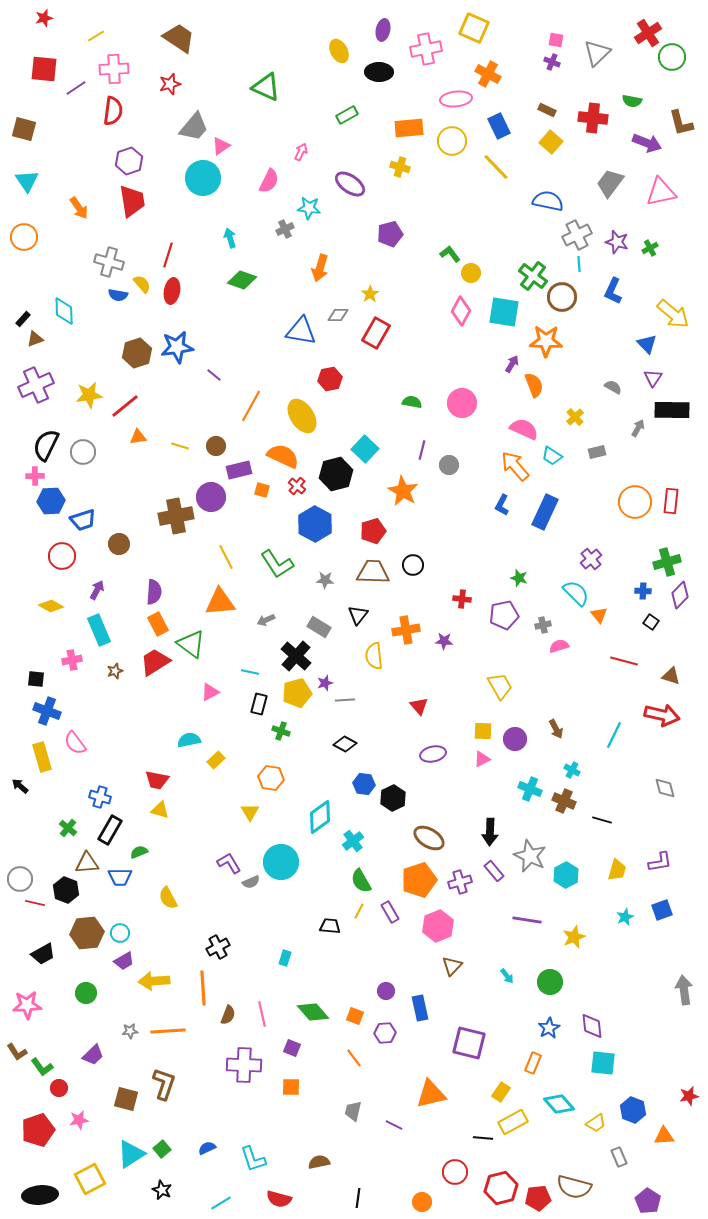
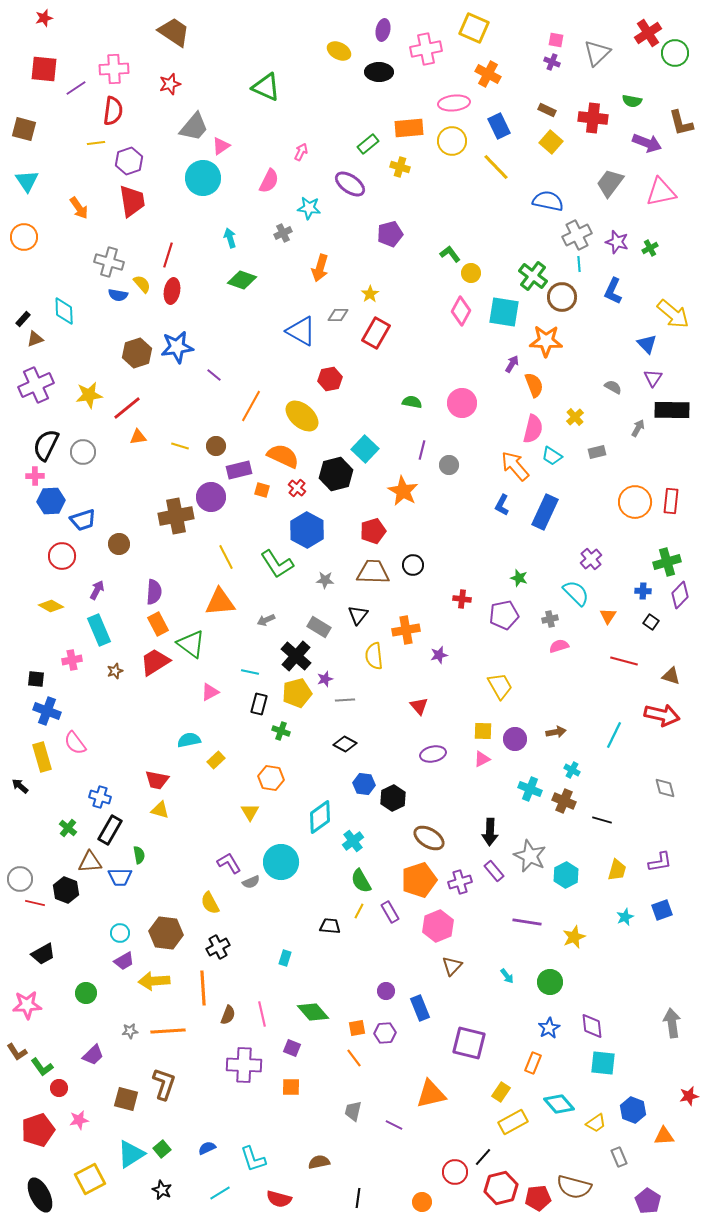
yellow line at (96, 36): moved 107 px down; rotated 24 degrees clockwise
brown trapezoid at (179, 38): moved 5 px left, 6 px up
yellow ellipse at (339, 51): rotated 35 degrees counterclockwise
green circle at (672, 57): moved 3 px right, 4 px up
pink ellipse at (456, 99): moved 2 px left, 4 px down
green rectangle at (347, 115): moved 21 px right, 29 px down; rotated 10 degrees counterclockwise
gray cross at (285, 229): moved 2 px left, 4 px down
blue triangle at (301, 331): rotated 20 degrees clockwise
red line at (125, 406): moved 2 px right, 2 px down
yellow ellipse at (302, 416): rotated 16 degrees counterclockwise
pink semicircle at (524, 429): moved 9 px right; rotated 80 degrees clockwise
red cross at (297, 486): moved 2 px down
blue hexagon at (315, 524): moved 8 px left, 6 px down
orange triangle at (599, 615): moved 9 px right, 1 px down; rotated 12 degrees clockwise
gray cross at (543, 625): moved 7 px right, 6 px up
purple star at (444, 641): moved 5 px left, 14 px down; rotated 18 degrees counterclockwise
purple star at (325, 683): moved 4 px up
brown arrow at (556, 729): moved 3 px down; rotated 72 degrees counterclockwise
green semicircle at (139, 852): moved 3 px down; rotated 102 degrees clockwise
brown triangle at (87, 863): moved 3 px right, 1 px up
yellow semicircle at (168, 898): moved 42 px right, 5 px down
purple line at (527, 920): moved 2 px down
brown hexagon at (87, 933): moved 79 px right; rotated 12 degrees clockwise
gray arrow at (684, 990): moved 12 px left, 33 px down
blue rectangle at (420, 1008): rotated 10 degrees counterclockwise
orange square at (355, 1016): moved 2 px right, 12 px down; rotated 30 degrees counterclockwise
black line at (483, 1138): moved 19 px down; rotated 54 degrees counterclockwise
black ellipse at (40, 1195): rotated 68 degrees clockwise
cyan line at (221, 1203): moved 1 px left, 10 px up
